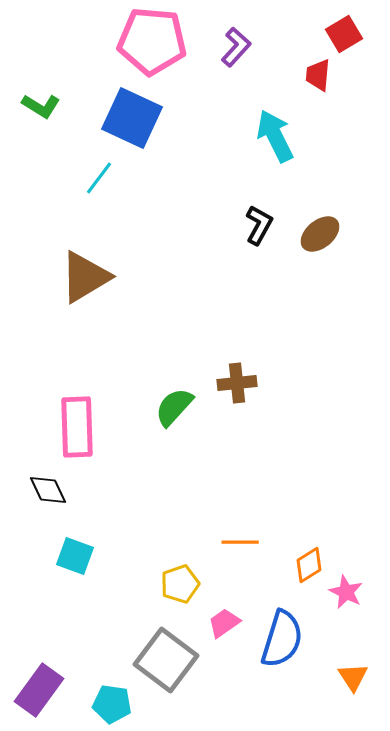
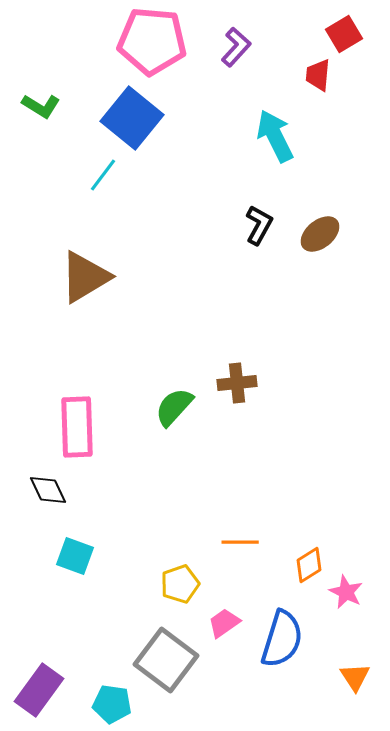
blue square: rotated 14 degrees clockwise
cyan line: moved 4 px right, 3 px up
orange triangle: moved 2 px right
